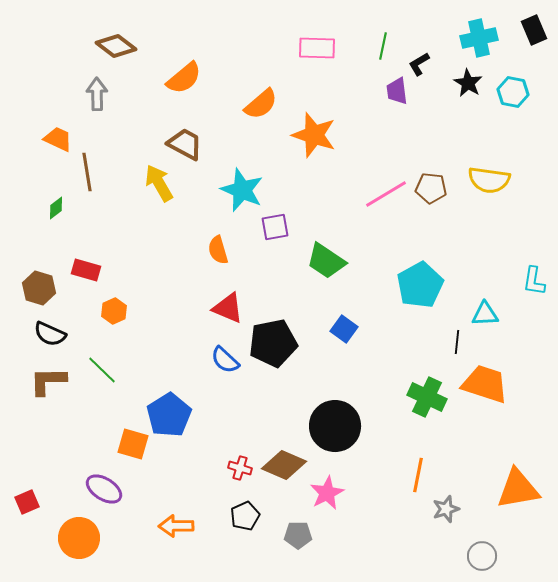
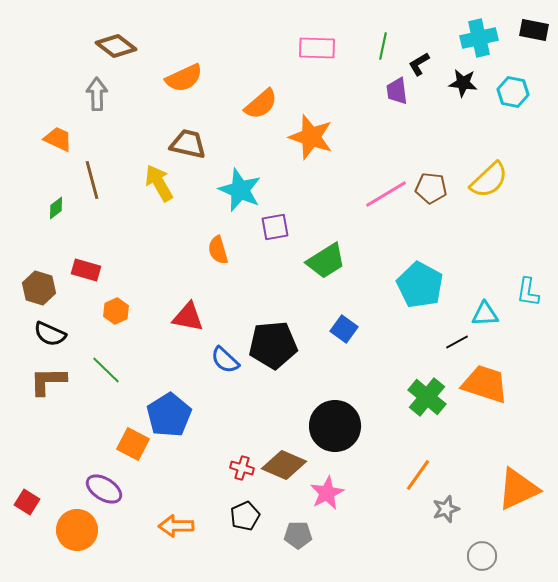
black rectangle at (534, 30): rotated 56 degrees counterclockwise
orange semicircle at (184, 78): rotated 15 degrees clockwise
black star at (468, 83): moved 5 px left; rotated 24 degrees counterclockwise
orange star at (314, 135): moved 3 px left, 2 px down
brown trapezoid at (185, 144): moved 3 px right; rotated 15 degrees counterclockwise
brown line at (87, 172): moved 5 px right, 8 px down; rotated 6 degrees counterclockwise
yellow semicircle at (489, 180): rotated 51 degrees counterclockwise
cyan star at (242, 190): moved 2 px left
green trapezoid at (326, 261): rotated 66 degrees counterclockwise
cyan L-shape at (534, 281): moved 6 px left, 11 px down
cyan pentagon at (420, 285): rotated 15 degrees counterclockwise
red triangle at (228, 308): moved 40 px left, 9 px down; rotated 12 degrees counterclockwise
orange hexagon at (114, 311): moved 2 px right
black line at (457, 342): rotated 55 degrees clockwise
black pentagon at (273, 343): moved 2 px down; rotated 6 degrees clockwise
green line at (102, 370): moved 4 px right
green cross at (427, 397): rotated 15 degrees clockwise
orange square at (133, 444): rotated 12 degrees clockwise
red cross at (240, 468): moved 2 px right
orange line at (418, 475): rotated 24 degrees clockwise
orange triangle at (518, 489): rotated 15 degrees counterclockwise
red square at (27, 502): rotated 35 degrees counterclockwise
orange circle at (79, 538): moved 2 px left, 8 px up
